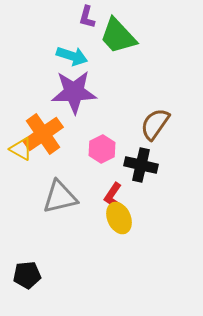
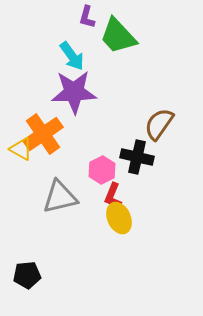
cyan arrow: rotated 36 degrees clockwise
brown semicircle: moved 4 px right
pink hexagon: moved 21 px down
black cross: moved 4 px left, 8 px up
red L-shape: rotated 12 degrees counterclockwise
